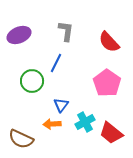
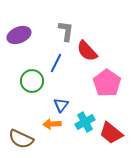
red semicircle: moved 22 px left, 9 px down
